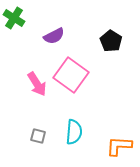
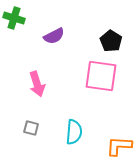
green cross: rotated 15 degrees counterclockwise
pink square: moved 30 px right, 1 px down; rotated 28 degrees counterclockwise
pink arrow: rotated 15 degrees clockwise
gray square: moved 7 px left, 8 px up
